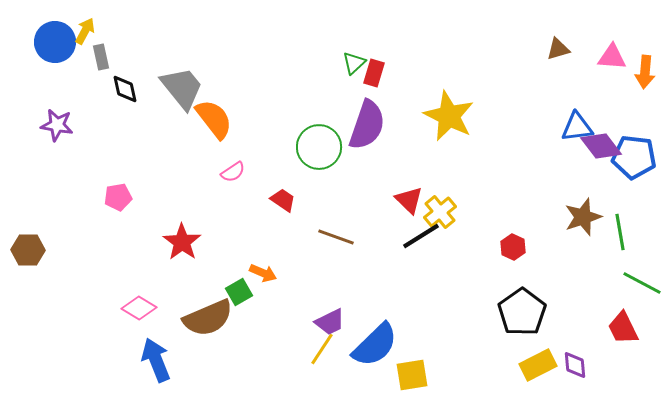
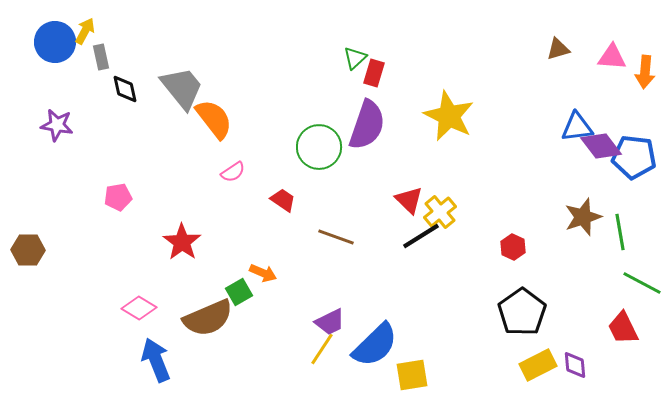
green triangle at (354, 63): moved 1 px right, 5 px up
